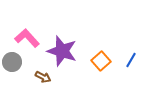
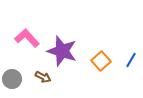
gray circle: moved 17 px down
